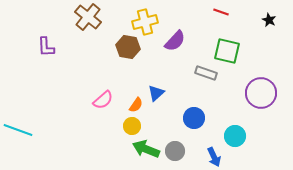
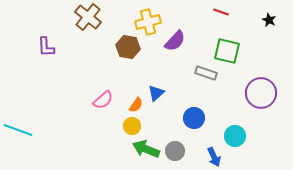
yellow cross: moved 3 px right
